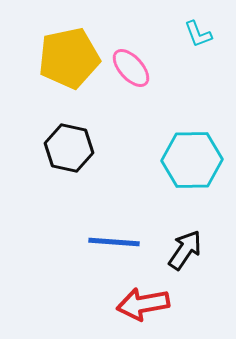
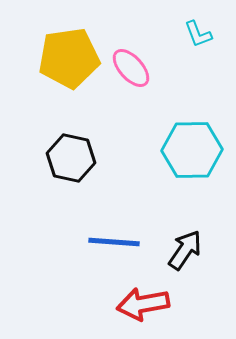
yellow pentagon: rotated 4 degrees clockwise
black hexagon: moved 2 px right, 10 px down
cyan hexagon: moved 10 px up
